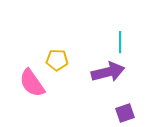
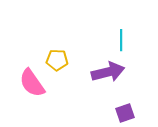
cyan line: moved 1 px right, 2 px up
